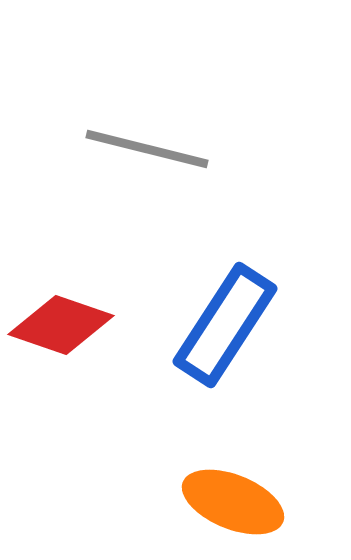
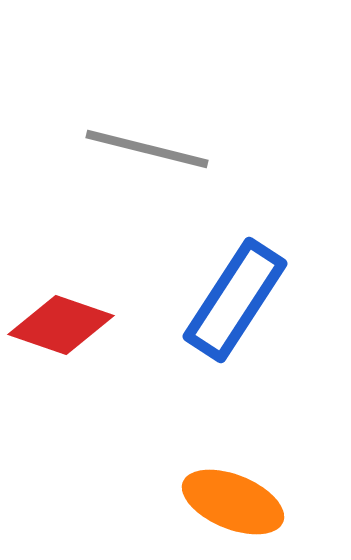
blue rectangle: moved 10 px right, 25 px up
